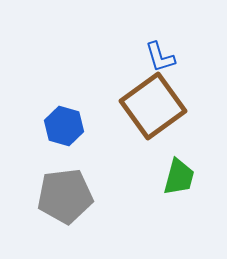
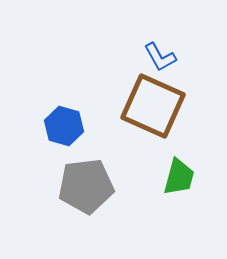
blue L-shape: rotated 12 degrees counterclockwise
brown square: rotated 30 degrees counterclockwise
gray pentagon: moved 21 px right, 10 px up
